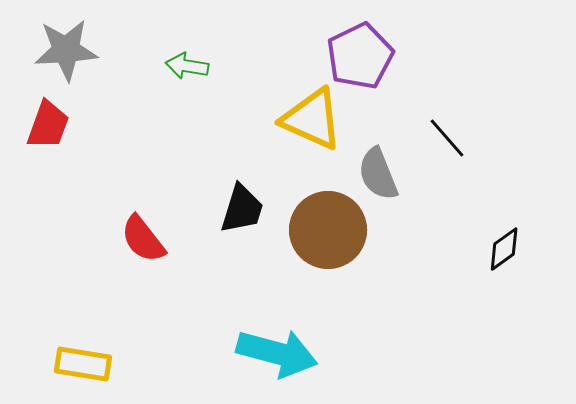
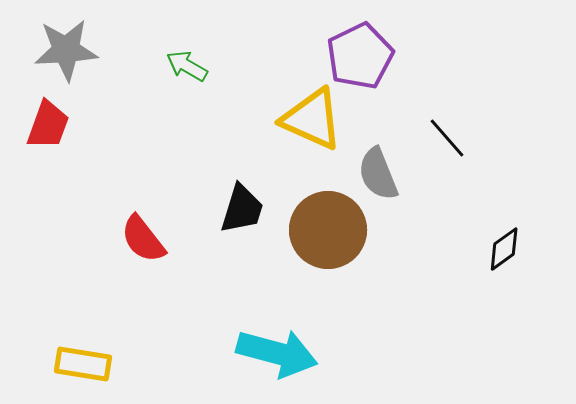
green arrow: rotated 21 degrees clockwise
